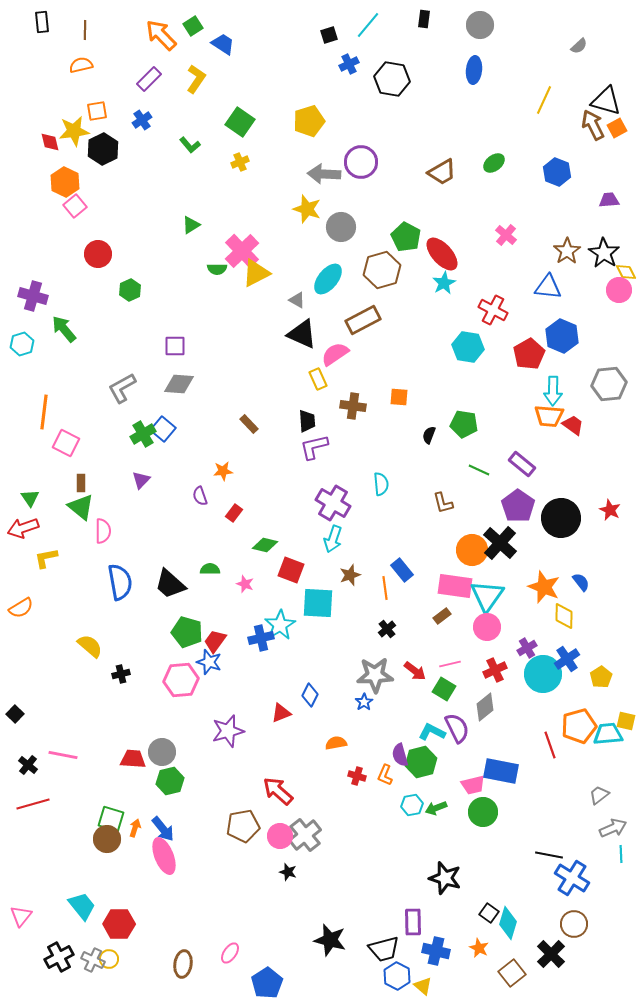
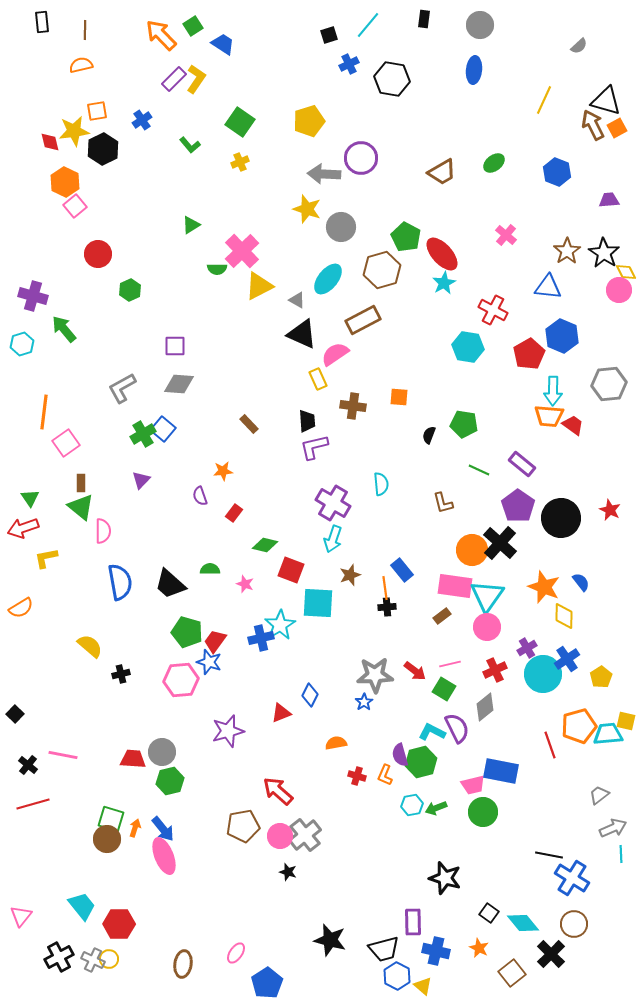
purple rectangle at (149, 79): moved 25 px right
purple circle at (361, 162): moved 4 px up
yellow triangle at (256, 273): moved 3 px right, 13 px down
pink square at (66, 443): rotated 28 degrees clockwise
black cross at (387, 629): moved 22 px up; rotated 36 degrees clockwise
cyan diamond at (508, 923): moved 15 px right; rotated 56 degrees counterclockwise
pink ellipse at (230, 953): moved 6 px right
